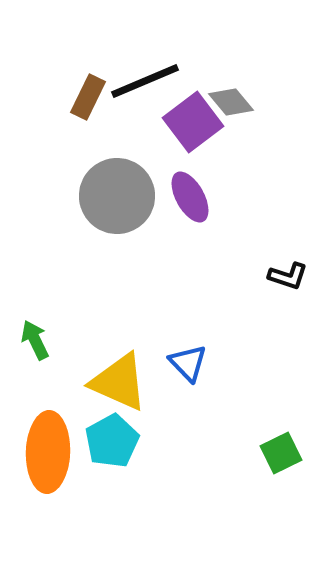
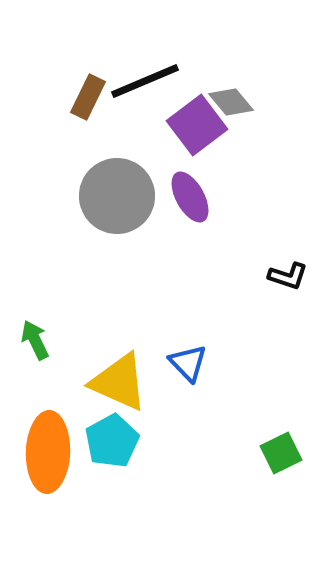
purple square: moved 4 px right, 3 px down
